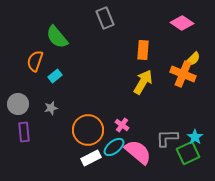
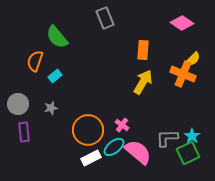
cyan star: moved 3 px left, 1 px up
